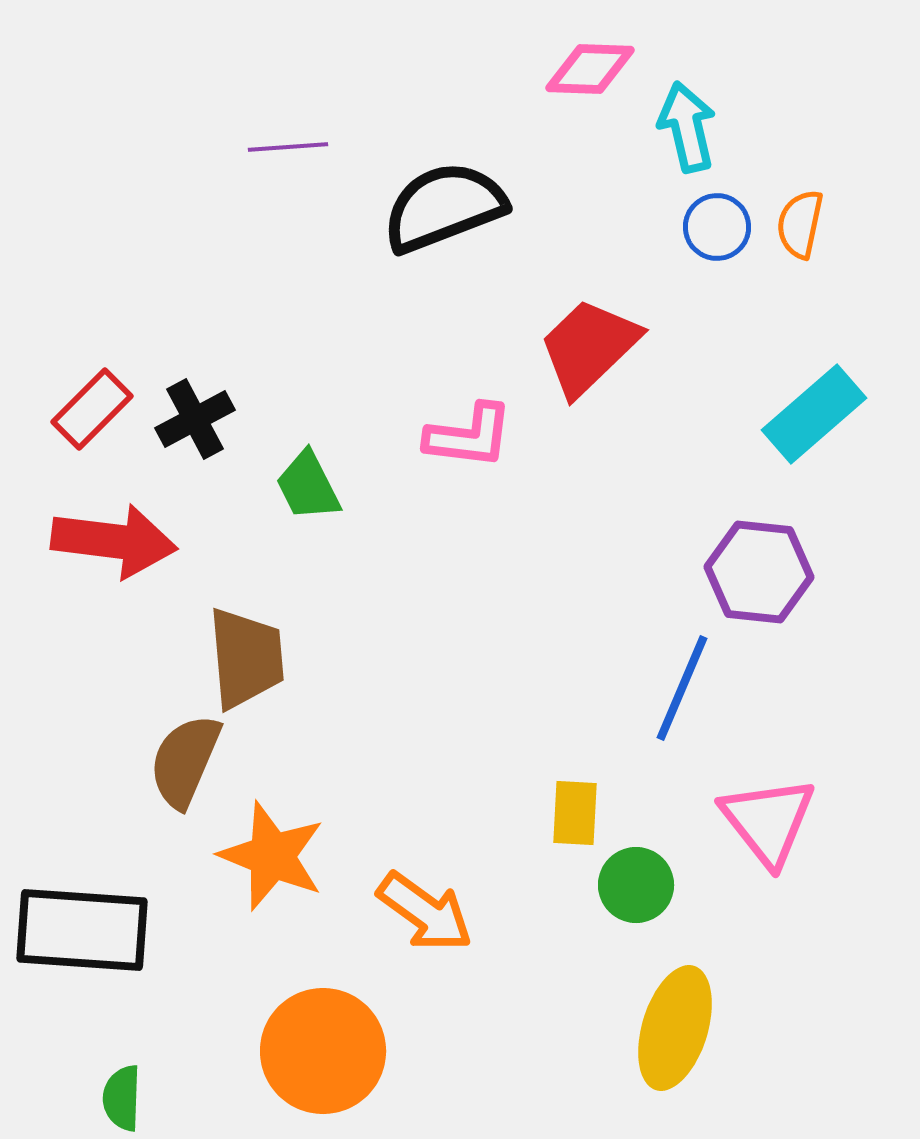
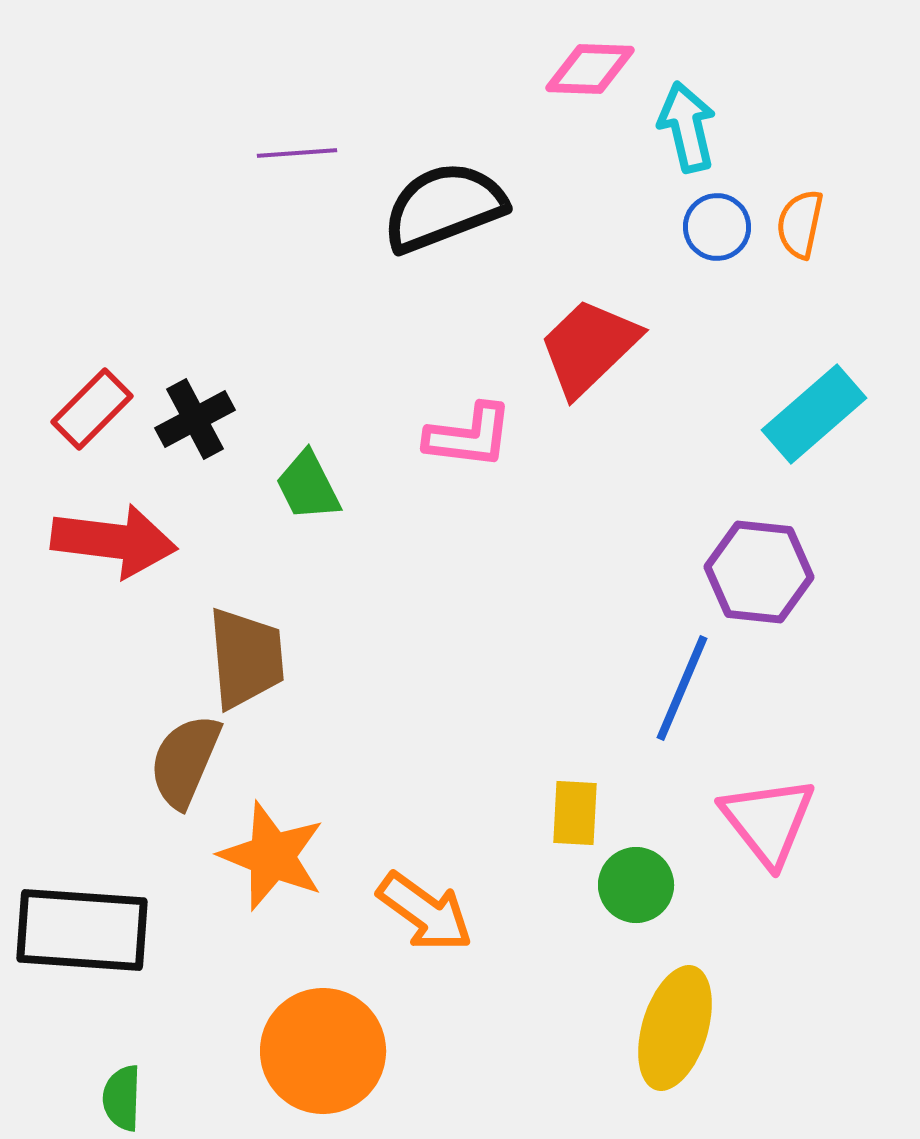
purple line: moved 9 px right, 6 px down
